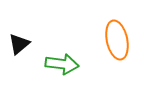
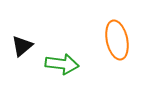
black triangle: moved 3 px right, 2 px down
